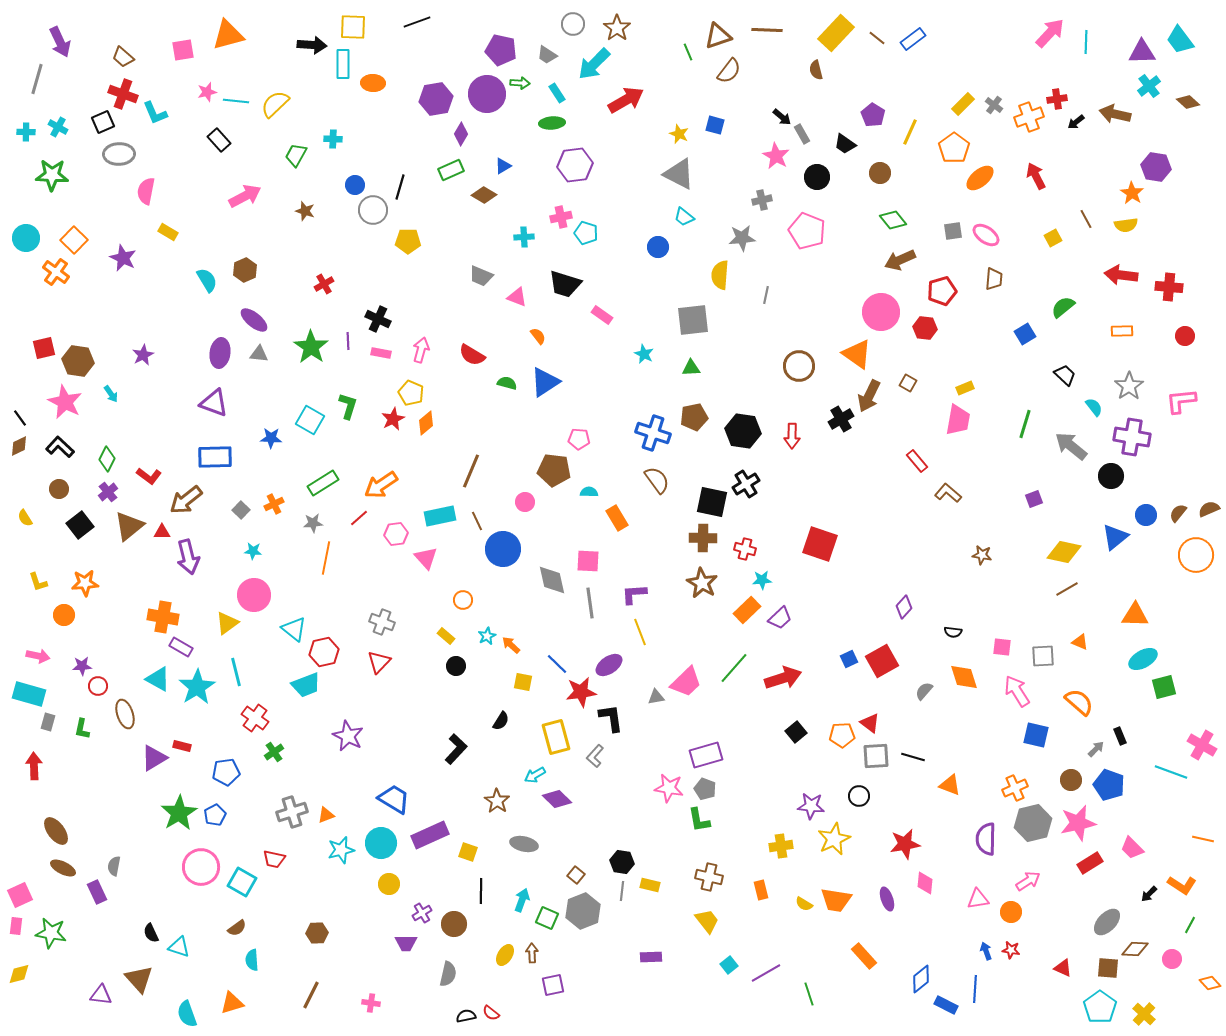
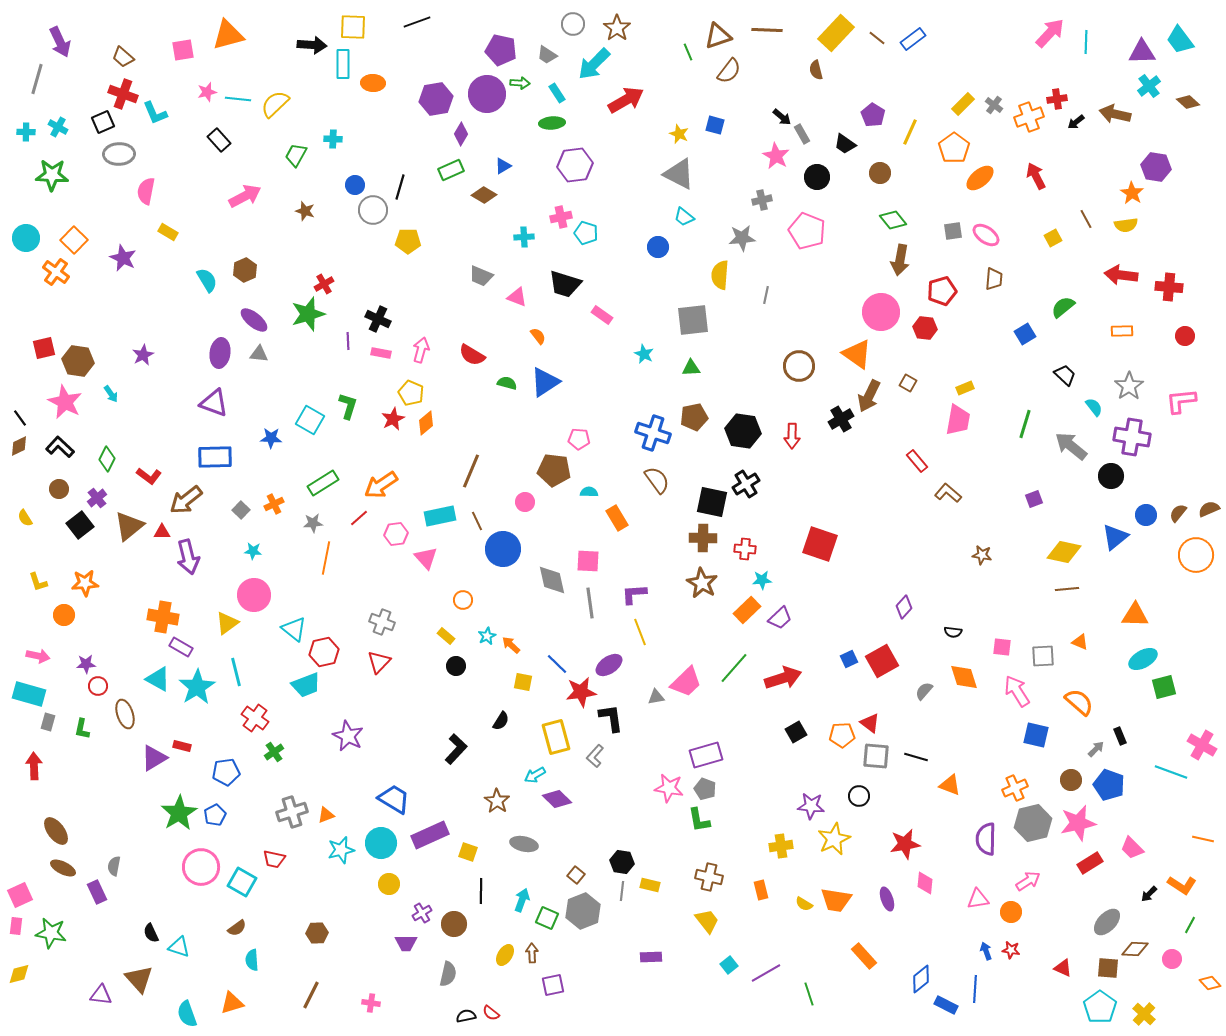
cyan line at (236, 101): moved 2 px right, 2 px up
brown arrow at (900, 260): rotated 56 degrees counterclockwise
green star at (311, 347): moved 3 px left, 33 px up; rotated 20 degrees clockwise
purple cross at (108, 492): moved 11 px left, 6 px down
red cross at (745, 549): rotated 10 degrees counterclockwise
brown line at (1067, 589): rotated 25 degrees clockwise
purple star at (82, 666): moved 4 px right, 2 px up
black square at (796, 732): rotated 10 degrees clockwise
gray square at (876, 756): rotated 8 degrees clockwise
black line at (913, 757): moved 3 px right
